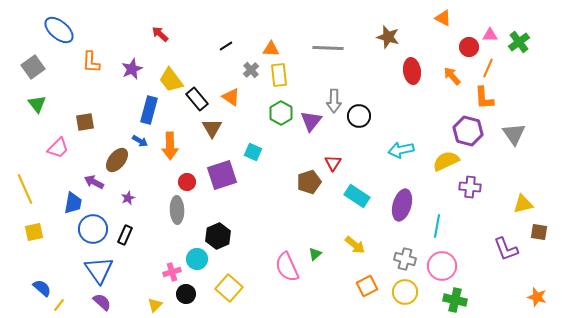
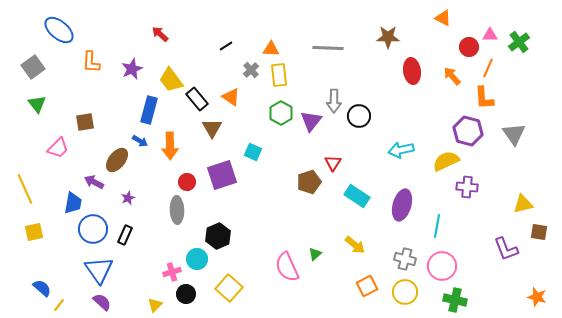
brown star at (388, 37): rotated 15 degrees counterclockwise
purple cross at (470, 187): moved 3 px left
